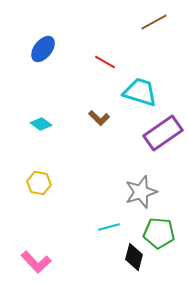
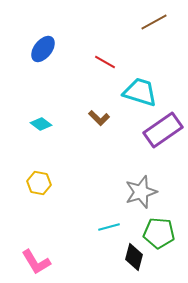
purple rectangle: moved 3 px up
pink L-shape: rotated 12 degrees clockwise
